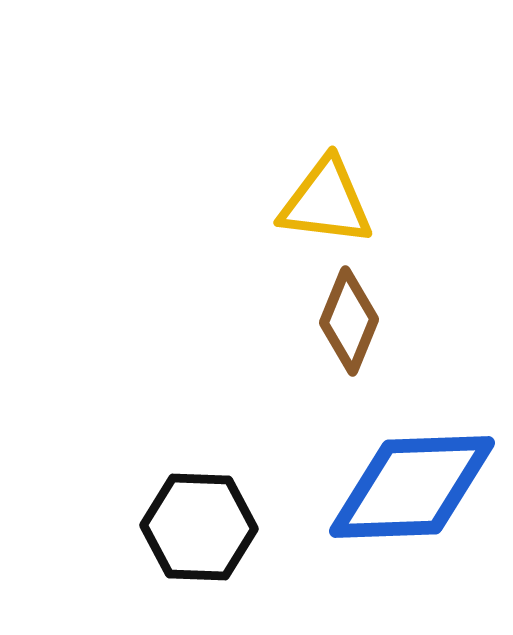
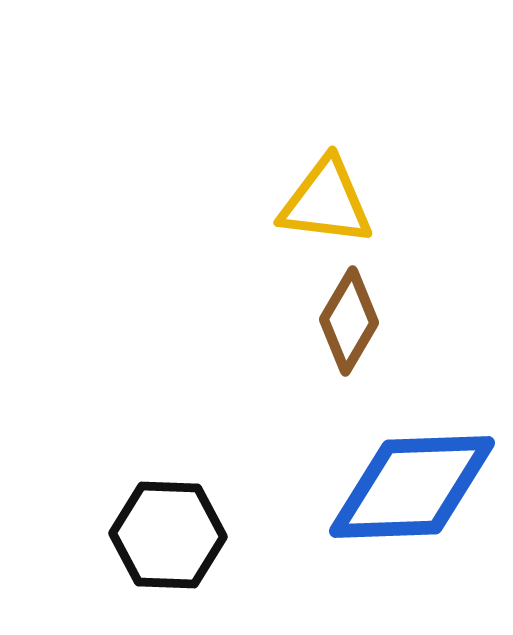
brown diamond: rotated 8 degrees clockwise
black hexagon: moved 31 px left, 8 px down
